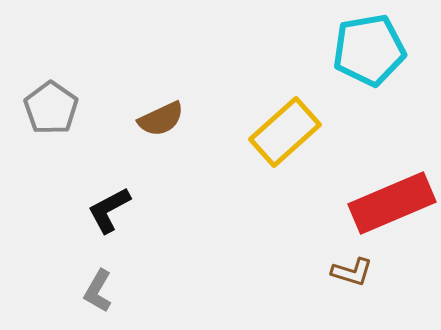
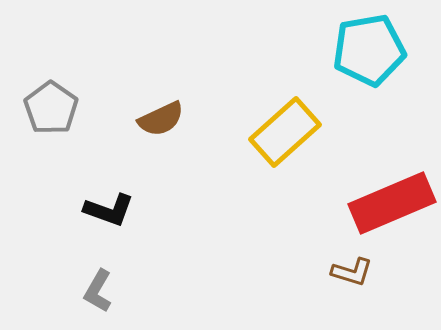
black L-shape: rotated 132 degrees counterclockwise
